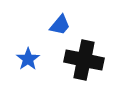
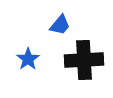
black cross: rotated 15 degrees counterclockwise
